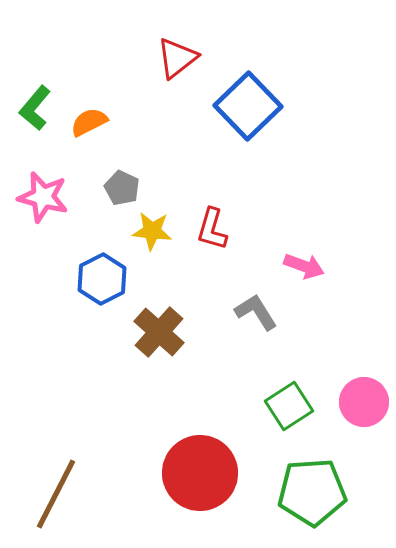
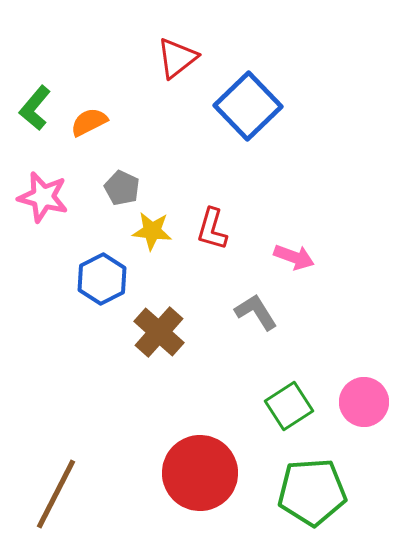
pink arrow: moved 10 px left, 9 px up
